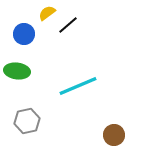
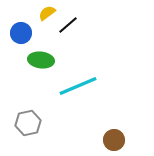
blue circle: moved 3 px left, 1 px up
green ellipse: moved 24 px right, 11 px up
gray hexagon: moved 1 px right, 2 px down
brown circle: moved 5 px down
